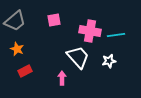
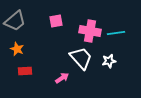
pink square: moved 2 px right, 1 px down
cyan line: moved 2 px up
white trapezoid: moved 3 px right, 1 px down
red rectangle: rotated 24 degrees clockwise
pink arrow: rotated 56 degrees clockwise
